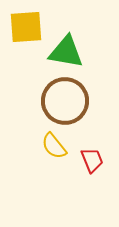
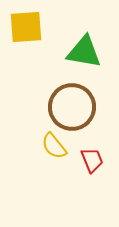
green triangle: moved 18 px right
brown circle: moved 7 px right, 6 px down
